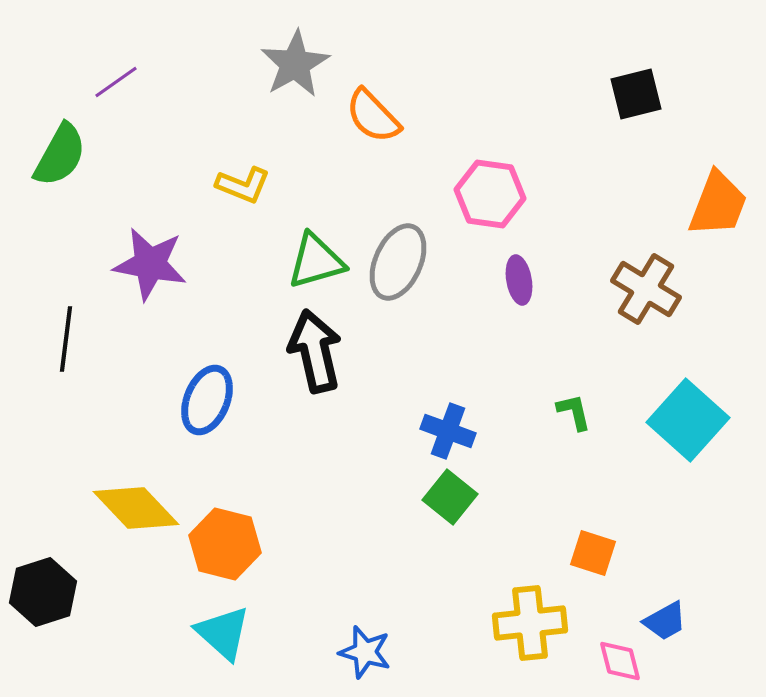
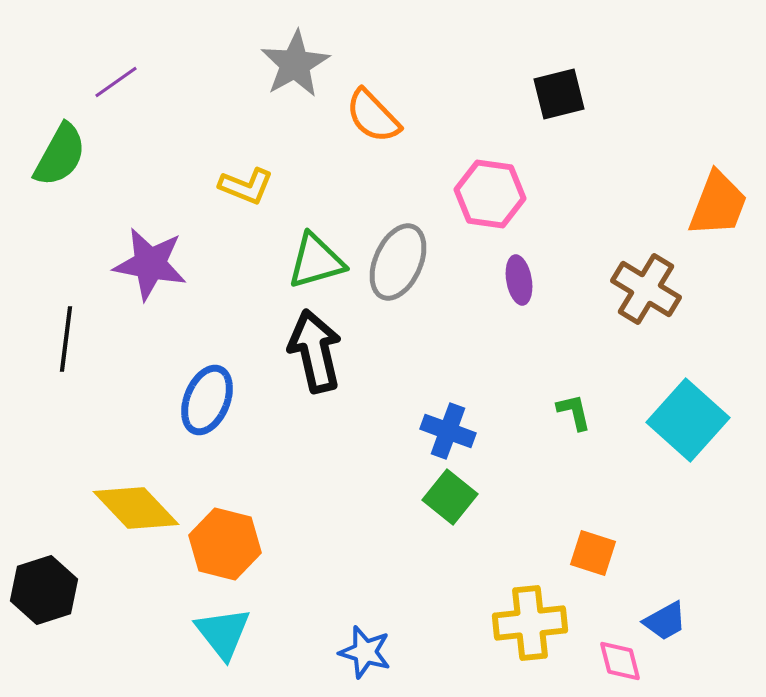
black square: moved 77 px left
yellow L-shape: moved 3 px right, 1 px down
black hexagon: moved 1 px right, 2 px up
cyan triangle: rotated 10 degrees clockwise
